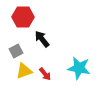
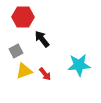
cyan star: moved 3 px up; rotated 15 degrees counterclockwise
